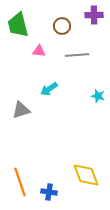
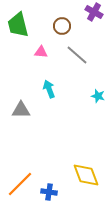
purple cross: moved 3 px up; rotated 30 degrees clockwise
pink triangle: moved 2 px right, 1 px down
gray line: rotated 45 degrees clockwise
cyan arrow: rotated 102 degrees clockwise
gray triangle: rotated 18 degrees clockwise
orange line: moved 2 px down; rotated 64 degrees clockwise
